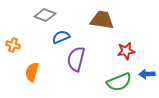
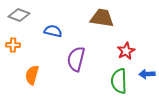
gray diamond: moved 26 px left
brown trapezoid: moved 2 px up
blue semicircle: moved 8 px left, 6 px up; rotated 36 degrees clockwise
orange cross: rotated 16 degrees counterclockwise
red star: rotated 18 degrees counterclockwise
orange semicircle: moved 3 px down
green semicircle: moved 1 px up; rotated 110 degrees clockwise
